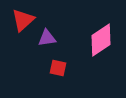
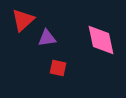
pink diamond: rotated 68 degrees counterclockwise
